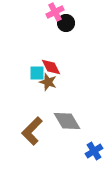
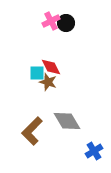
pink cross: moved 4 px left, 9 px down
